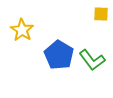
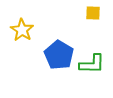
yellow square: moved 8 px left, 1 px up
green L-shape: moved 4 px down; rotated 52 degrees counterclockwise
